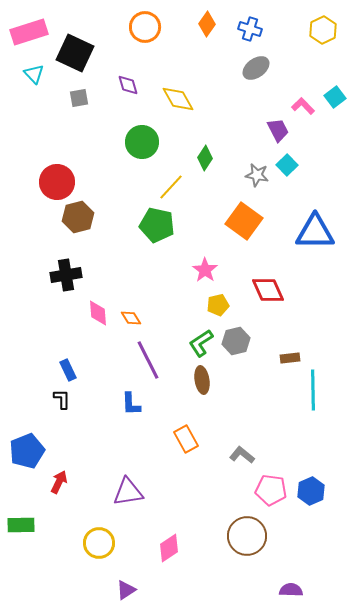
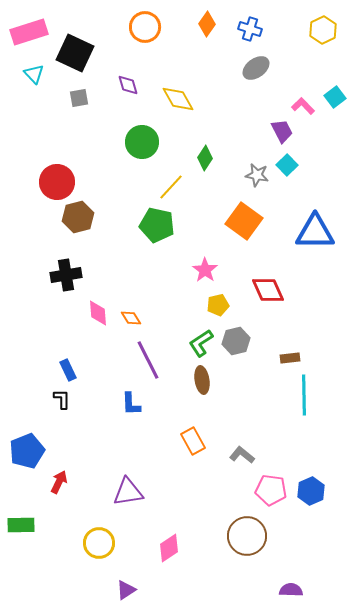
purple trapezoid at (278, 130): moved 4 px right, 1 px down
cyan line at (313, 390): moved 9 px left, 5 px down
orange rectangle at (186, 439): moved 7 px right, 2 px down
